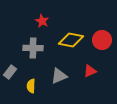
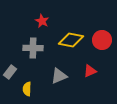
yellow semicircle: moved 4 px left, 3 px down
